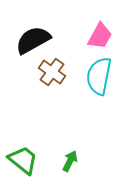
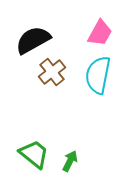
pink trapezoid: moved 3 px up
brown cross: rotated 16 degrees clockwise
cyan semicircle: moved 1 px left, 1 px up
green trapezoid: moved 11 px right, 6 px up
